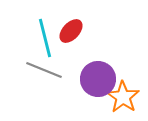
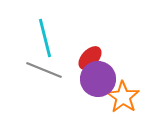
red ellipse: moved 19 px right, 27 px down
